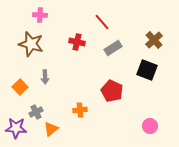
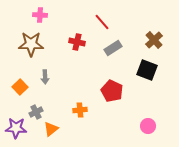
brown star: rotated 15 degrees counterclockwise
pink circle: moved 2 px left
